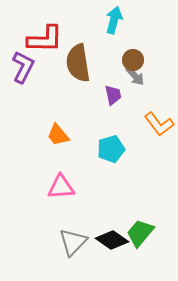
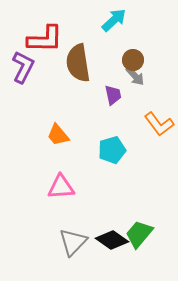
cyan arrow: rotated 32 degrees clockwise
cyan pentagon: moved 1 px right, 1 px down
green trapezoid: moved 1 px left, 1 px down
